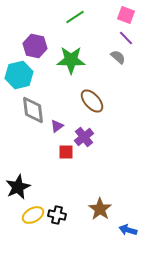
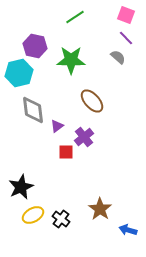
cyan hexagon: moved 2 px up
black star: moved 3 px right
black cross: moved 4 px right, 4 px down; rotated 24 degrees clockwise
